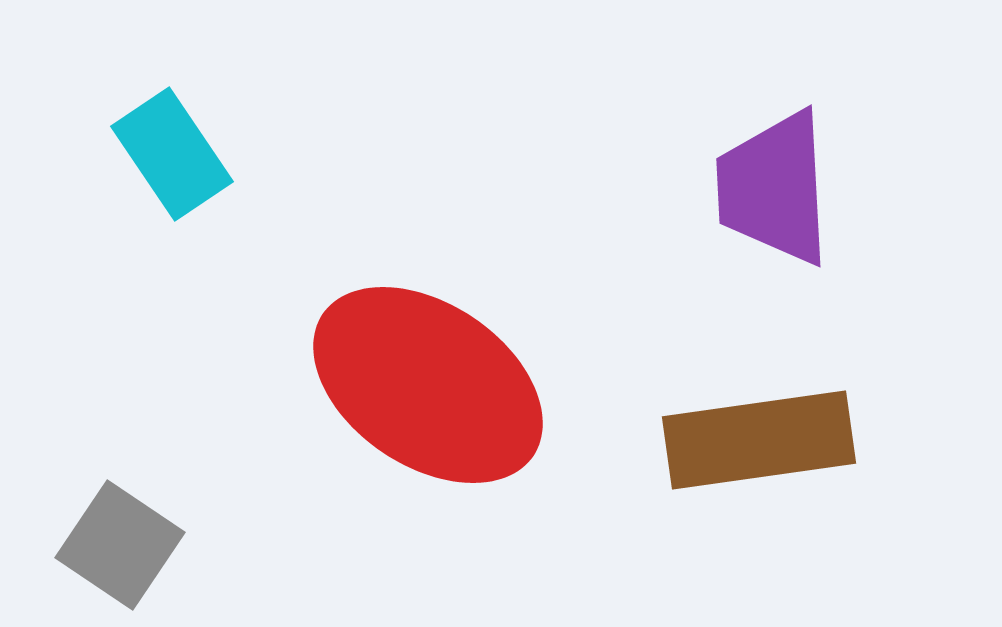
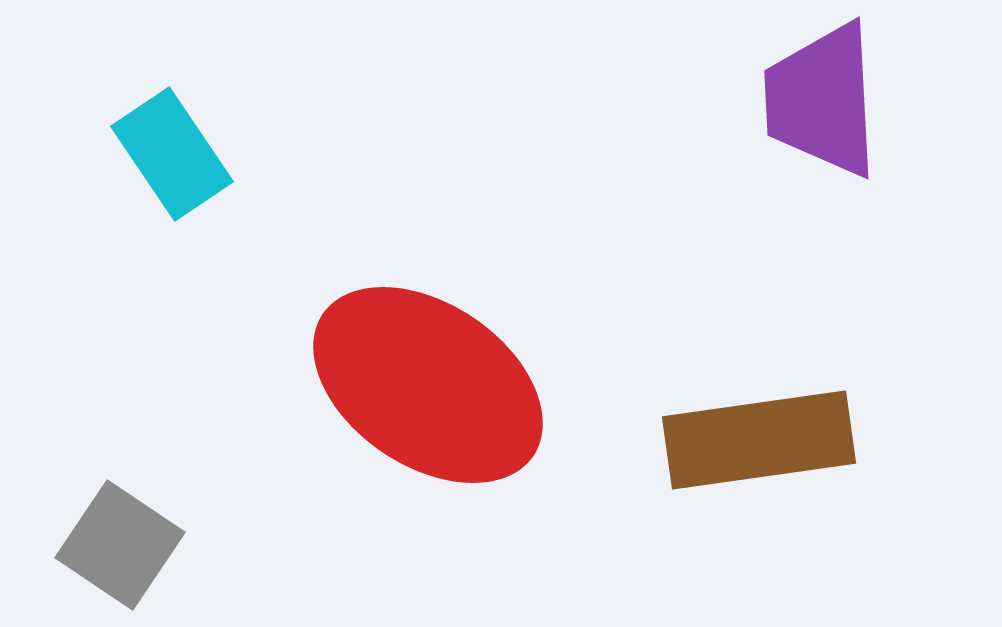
purple trapezoid: moved 48 px right, 88 px up
